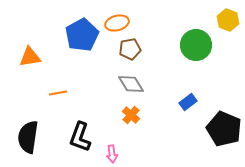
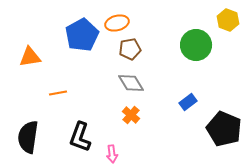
gray diamond: moved 1 px up
